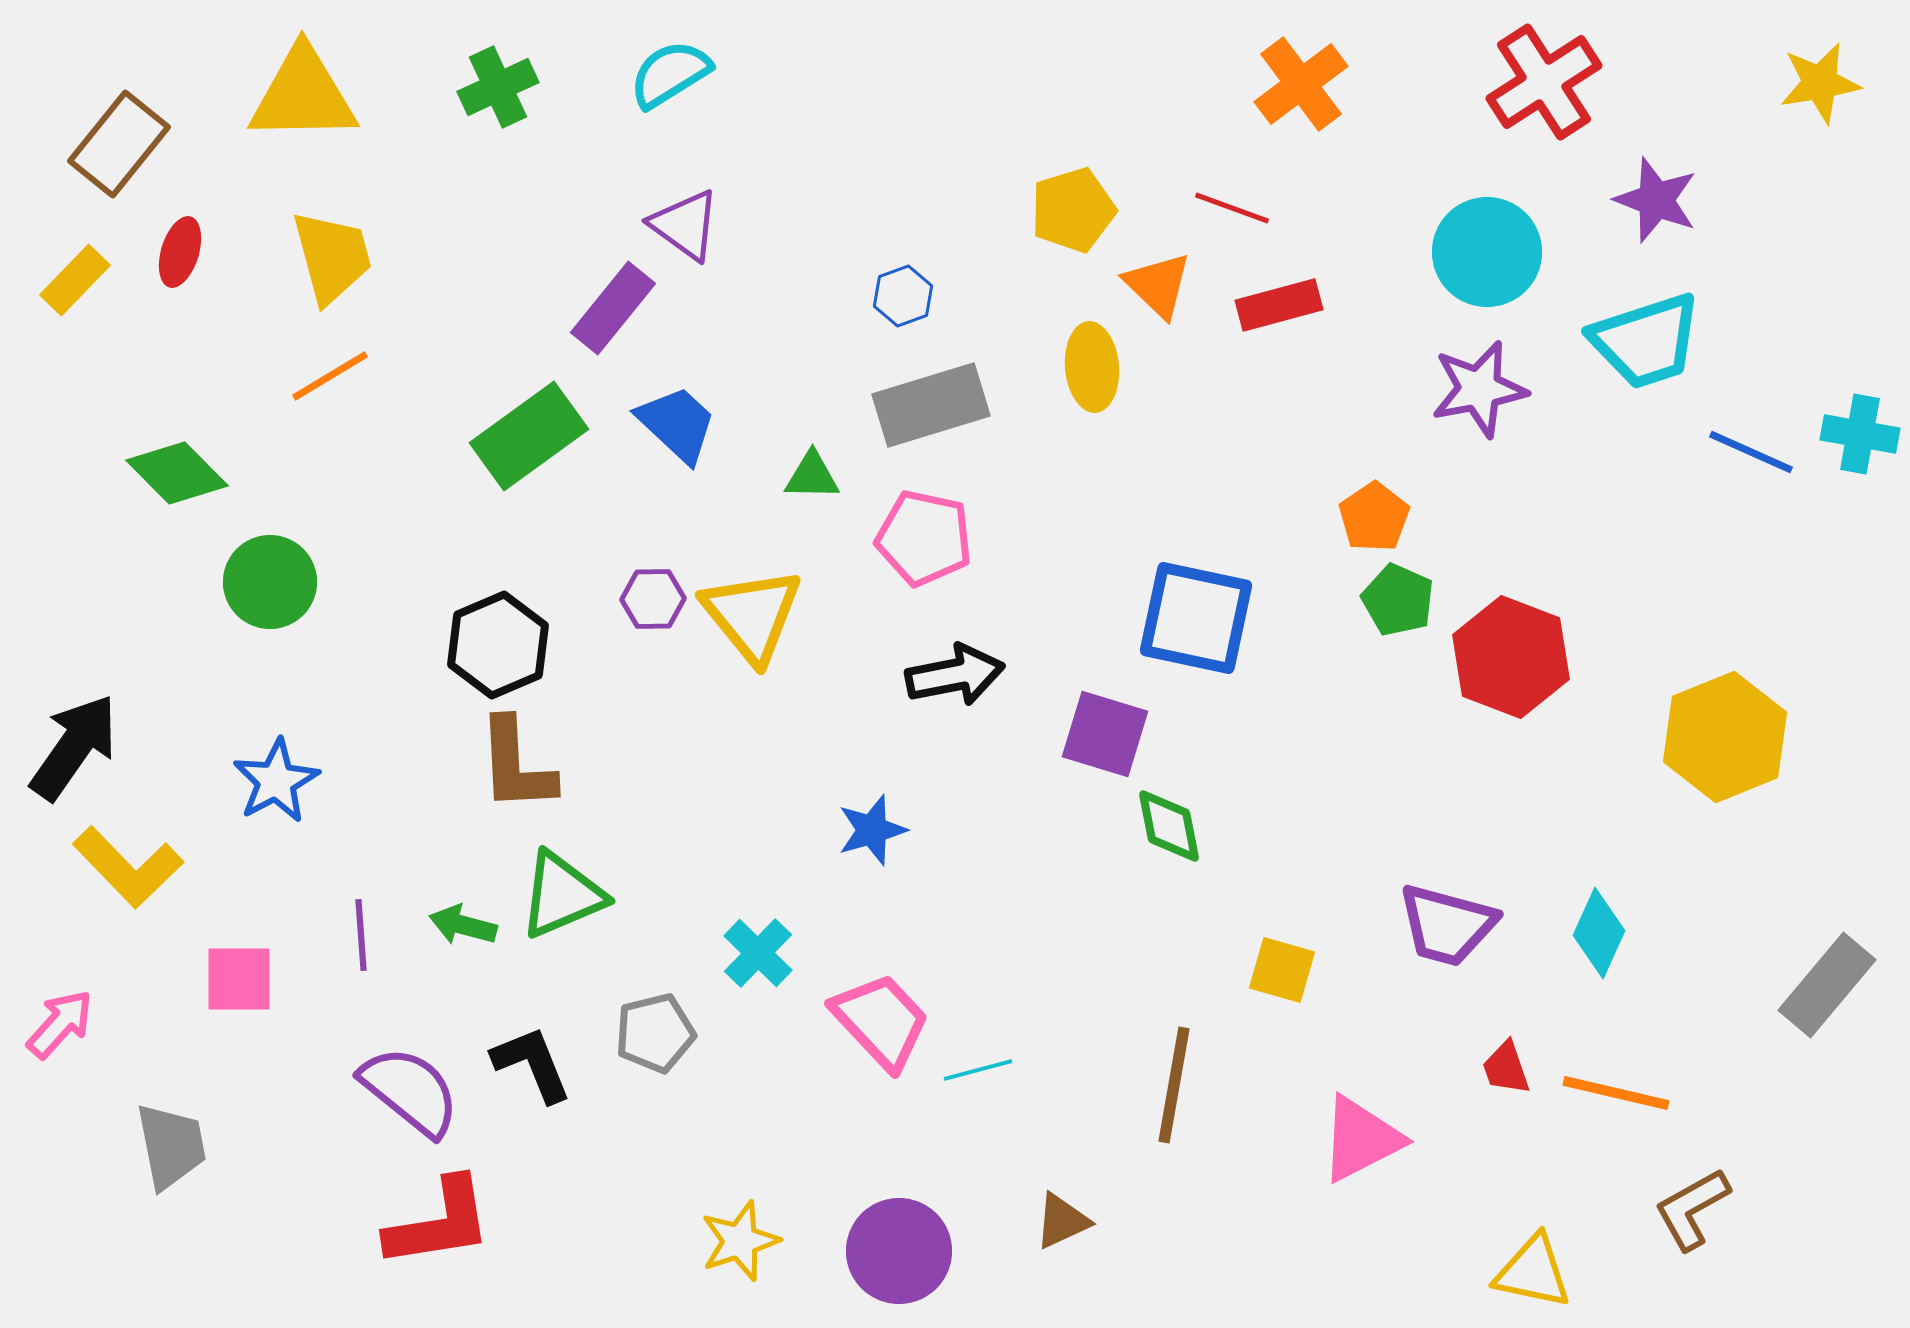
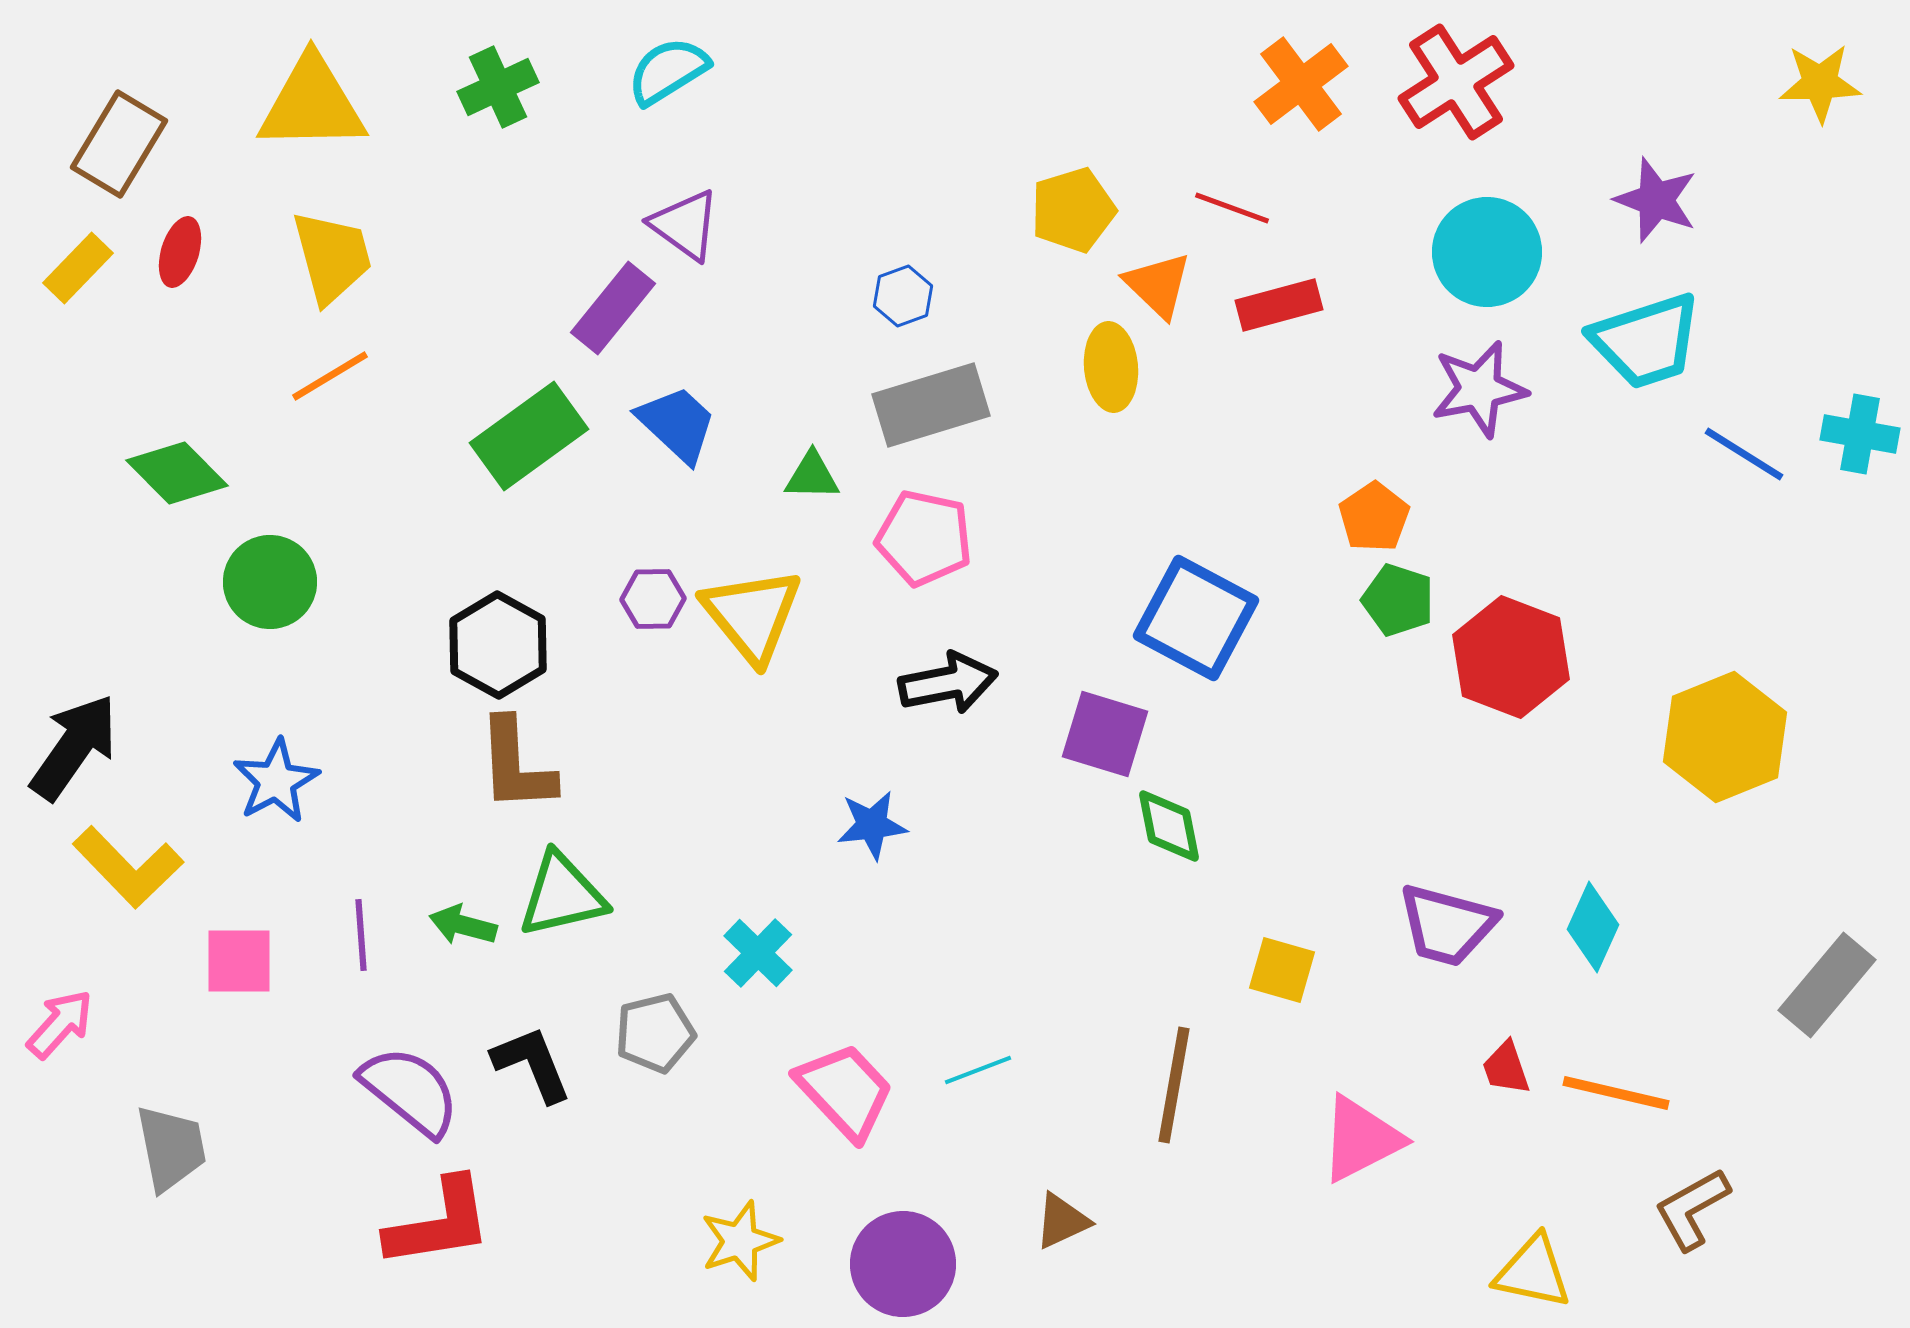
cyan semicircle at (670, 74): moved 2 px left, 3 px up
red cross at (1544, 82): moved 88 px left
yellow star at (1820, 83): rotated 8 degrees clockwise
yellow triangle at (303, 95): moved 9 px right, 9 px down
brown rectangle at (119, 144): rotated 8 degrees counterclockwise
yellow rectangle at (75, 280): moved 3 px right, 12 px up
yellow ellipse at (1092, 367): moved 19 px right
blue line at (1751, 452): moved 7 px left, 2 px down; rotated 8 degrees clockwise
green pentagon at (1398, 600): rotated 6 degrees counterclockwise
blue square at (1196, 618): rotated 16 degrees clockwise
black hexagon at (498, 645): rotated 8 degrees counterclockwise
black arrow at (955, 675): moved 7 px left, 8 px down
blue star at (872, 830): moved 5 px up; rotated 10 degrees clockwise
green triangle at (562, 895): rotated 10 degrees clockwise
cyan diamond at (1599, 933): moved 6 px left, 6 px up
pink square at (239, 979): moved 18 px up
pink trapezoid at (881, 1021): moved 36 px left, 70 px down
cyan line at (978, 1070): rotated 6 degrees counterclockwise
gray trapezoid at (171, 1146): moved 2 px down
purple circle at (899, 1251): moved 4 px right, 13 px down
